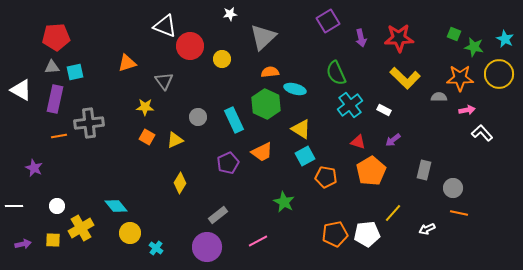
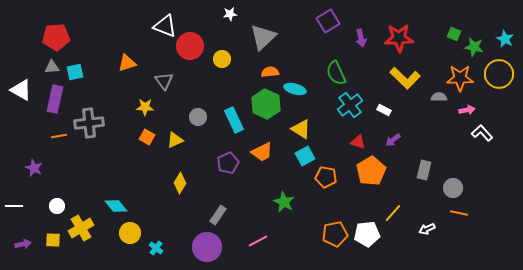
gray rectangle at (218, 215): rotated 18 degrees counterclockwise
